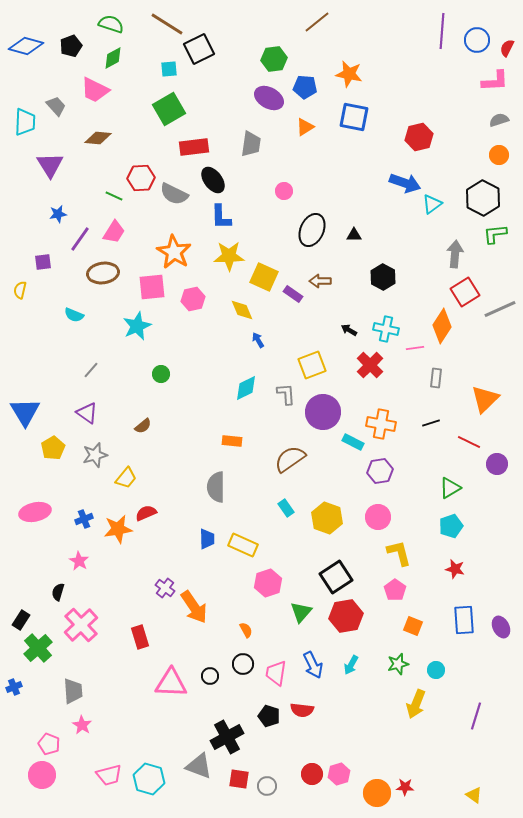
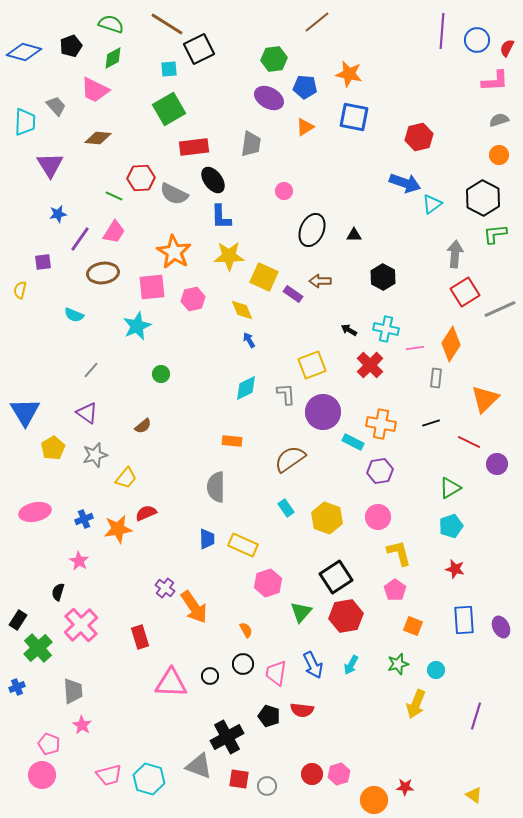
blue diamond at (26, 46): moved 2 px left, 6 px down
orange diamond at (442, 326): moved 9 px right, 18 px down
blue arrow at (258, 340): moved 9 px left
black rectangle at (21, 620): moved 3 px left
blue cross at (14, 687): moved 3 px right
orange circle at (377, 793): moved 3 px left, 7 px down
